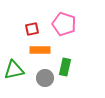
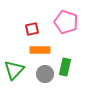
pink pentagon: moved 2 px right, 2 px up
green triangle: rotated 35 degrees counterclockwise
gray circle: moved 4 px up
